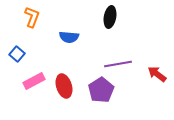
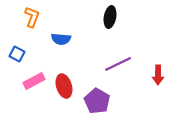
blue semicircle: moved 8 px left, 2 px down
blue square: rotated 14 degrees counterclockwise
purple line: rotated 16 degrees counterclockwise
red arrow: moved 1 px right, 1 px down; rotated 126 degrees counterclockwise
purple pentagon: moved 4 px left, 11 px down; rotated 10 degrees counterclockwise
